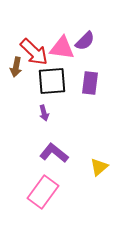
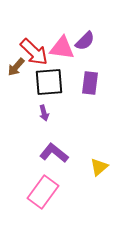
brown arrow: rotated 30 degrees clockwise
black square: moved 3 px left, 1 px down
